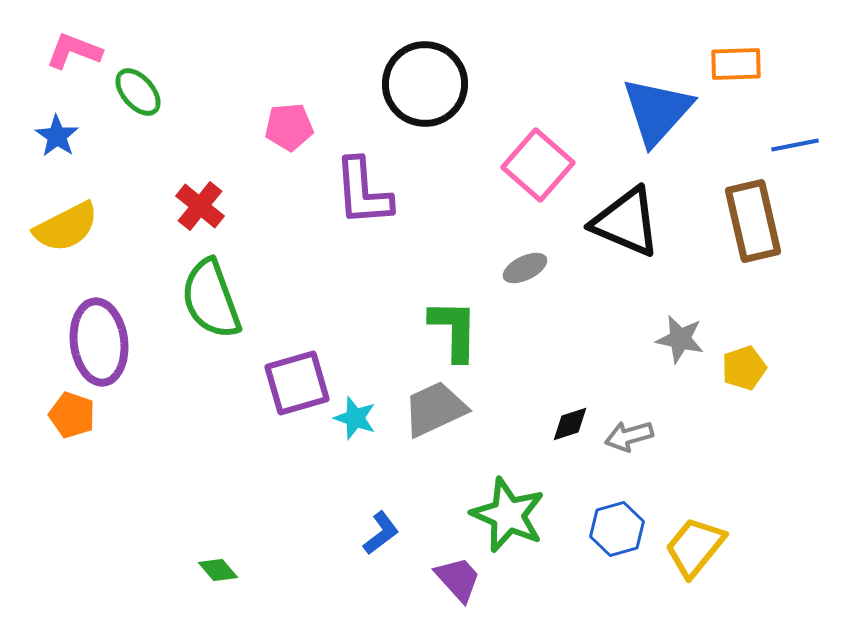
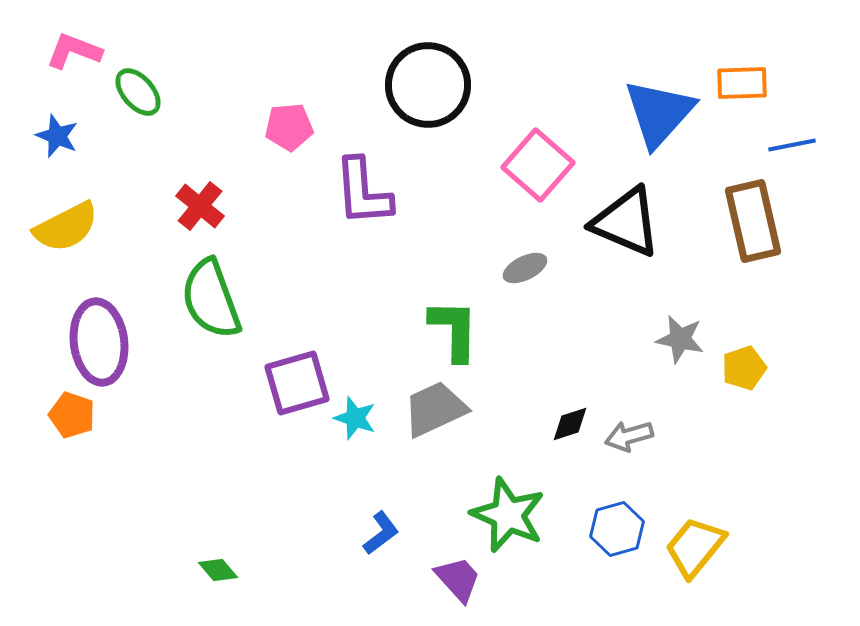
orange rectangle: moved 6 px right, 19 px down
black circle: moved 3 px right, 1 px down
blue triangle: moved 2 px right, 2 px down
blue star: rotated 12 degrees counterclockwise
blue line: moved 3 px left
